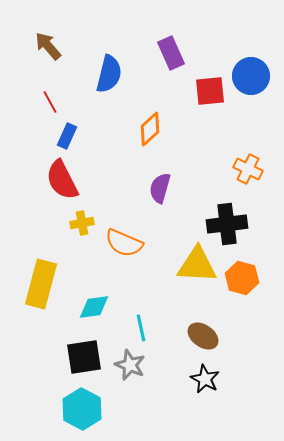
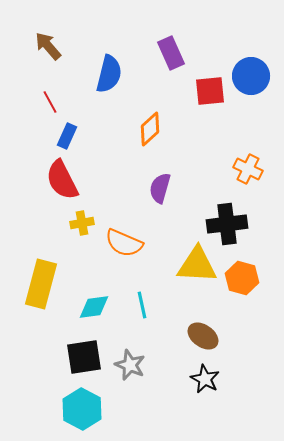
cyan line: moved 1 px right, 23 px up
